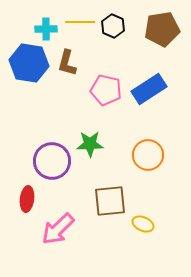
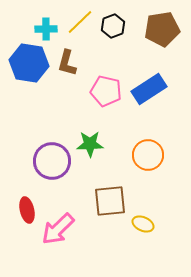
yellow line: rotated 44 degrees counterclockwise
black hexagon: rotated 15 degrees clockwise
pink pentagon: moved 1 px down
red ellipse: moved 11 px down; rotated 20 degrees counterclockwise
